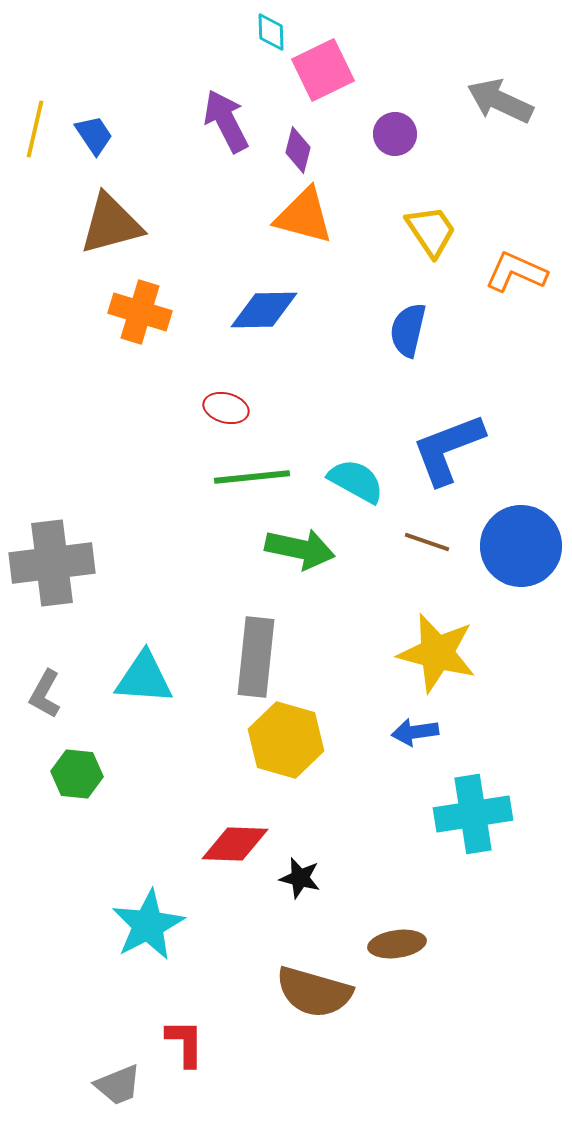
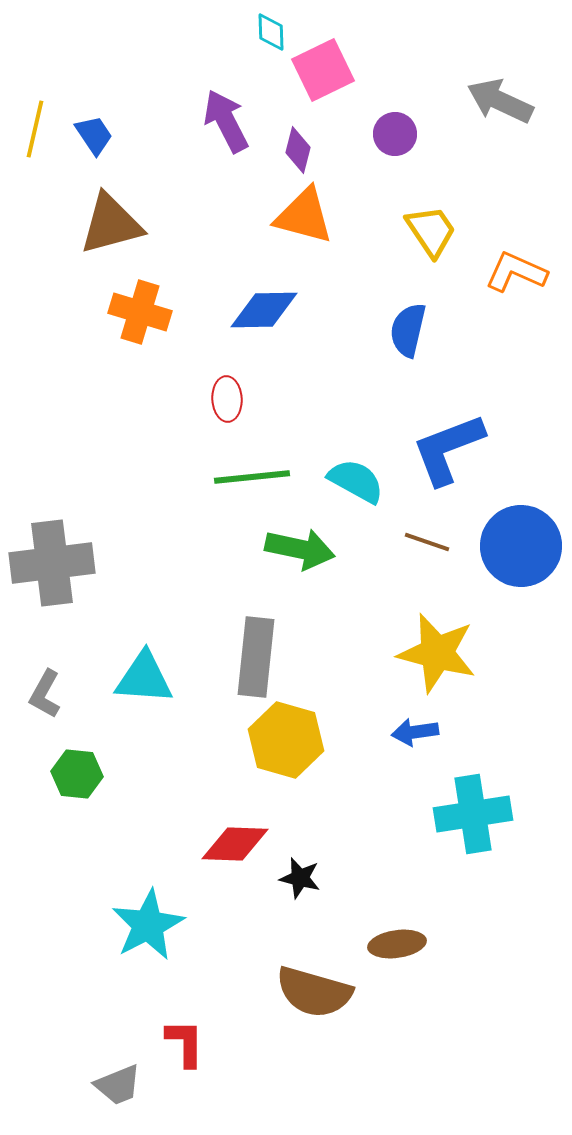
red ellipse: moved 1 px right, 9 px up; rotated 72 degrees clockwise
